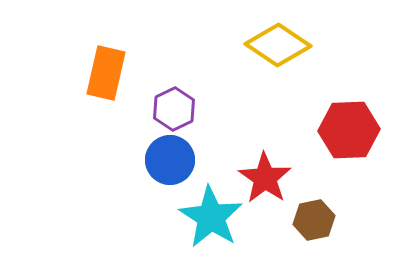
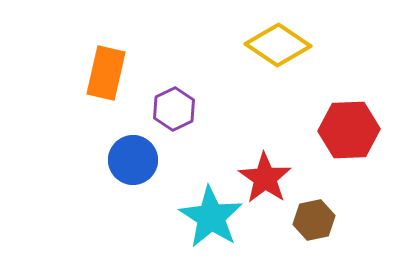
blue circle: moved 37 px left
